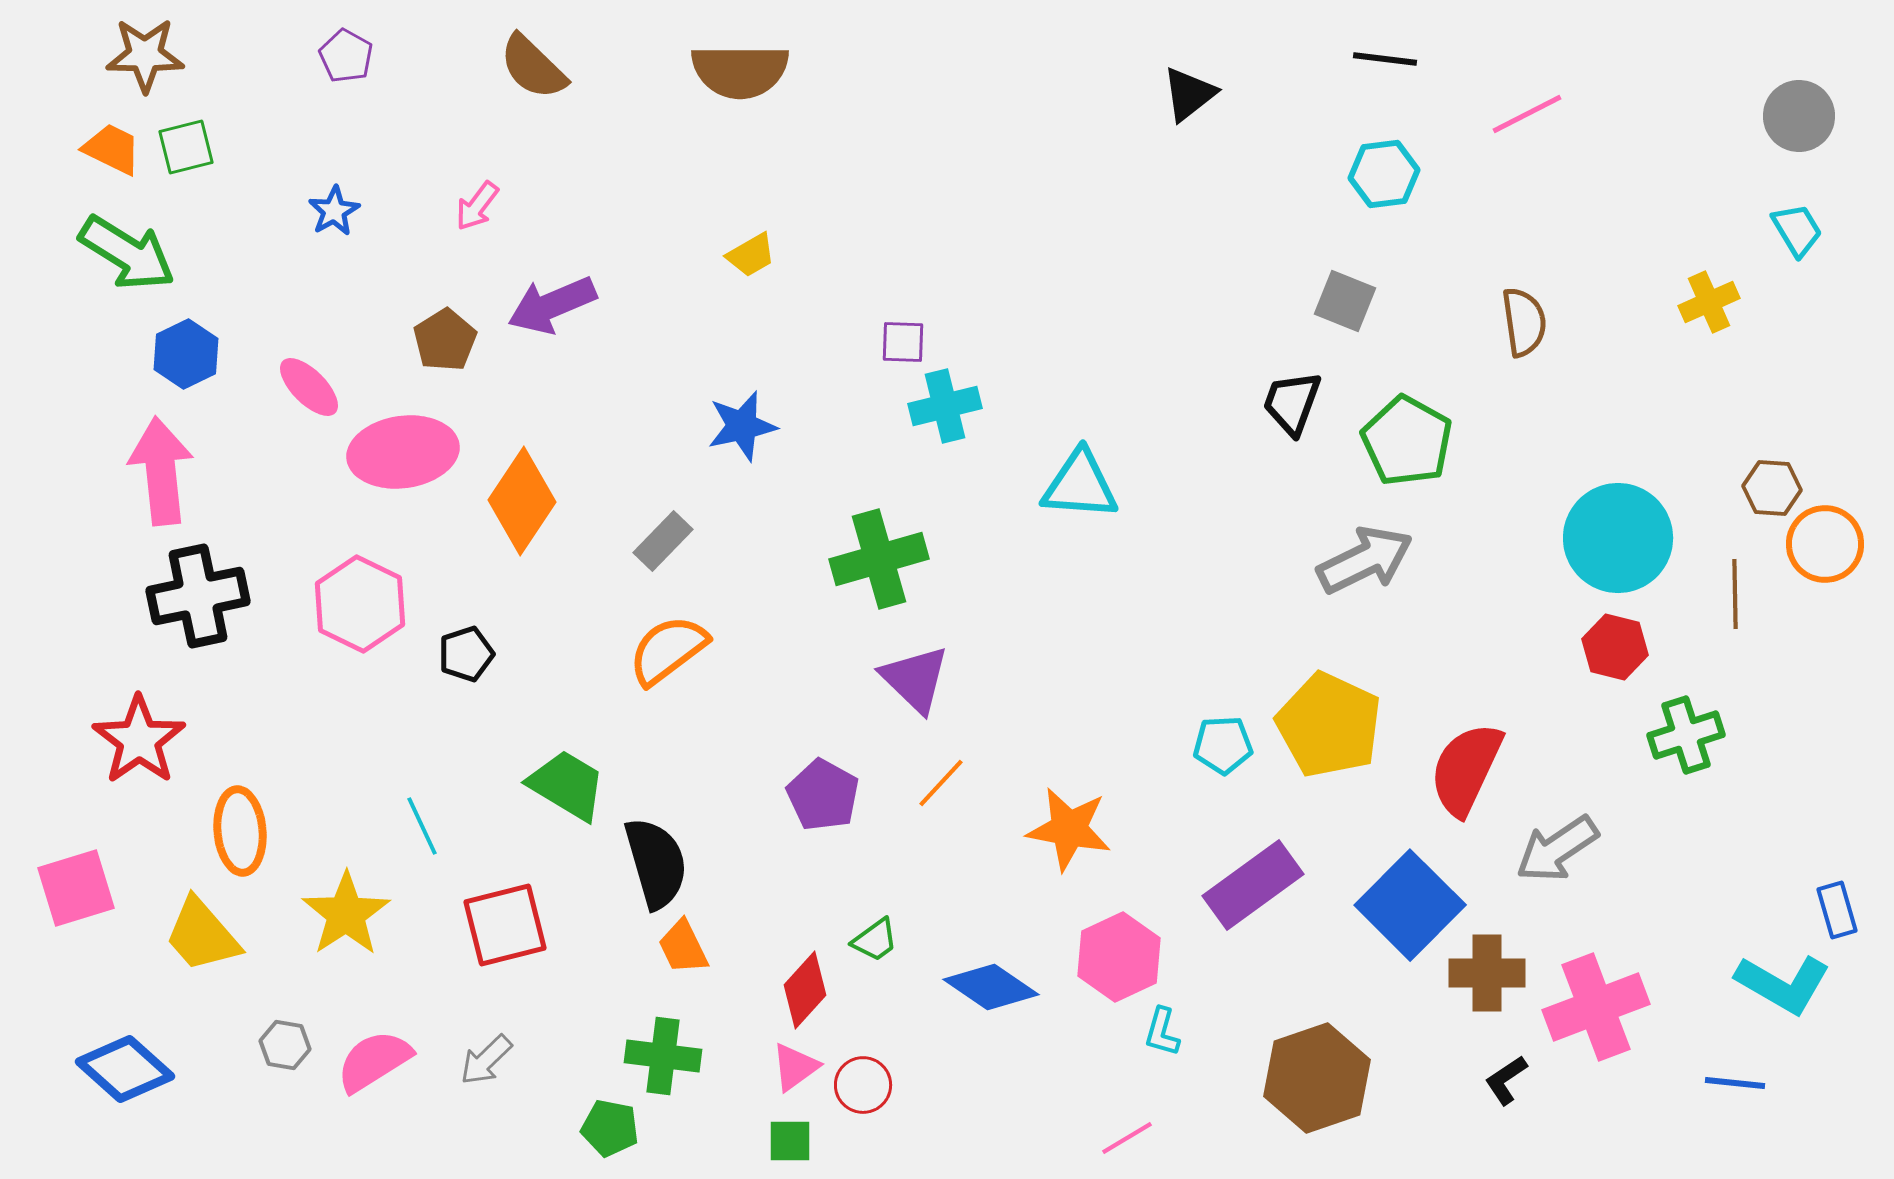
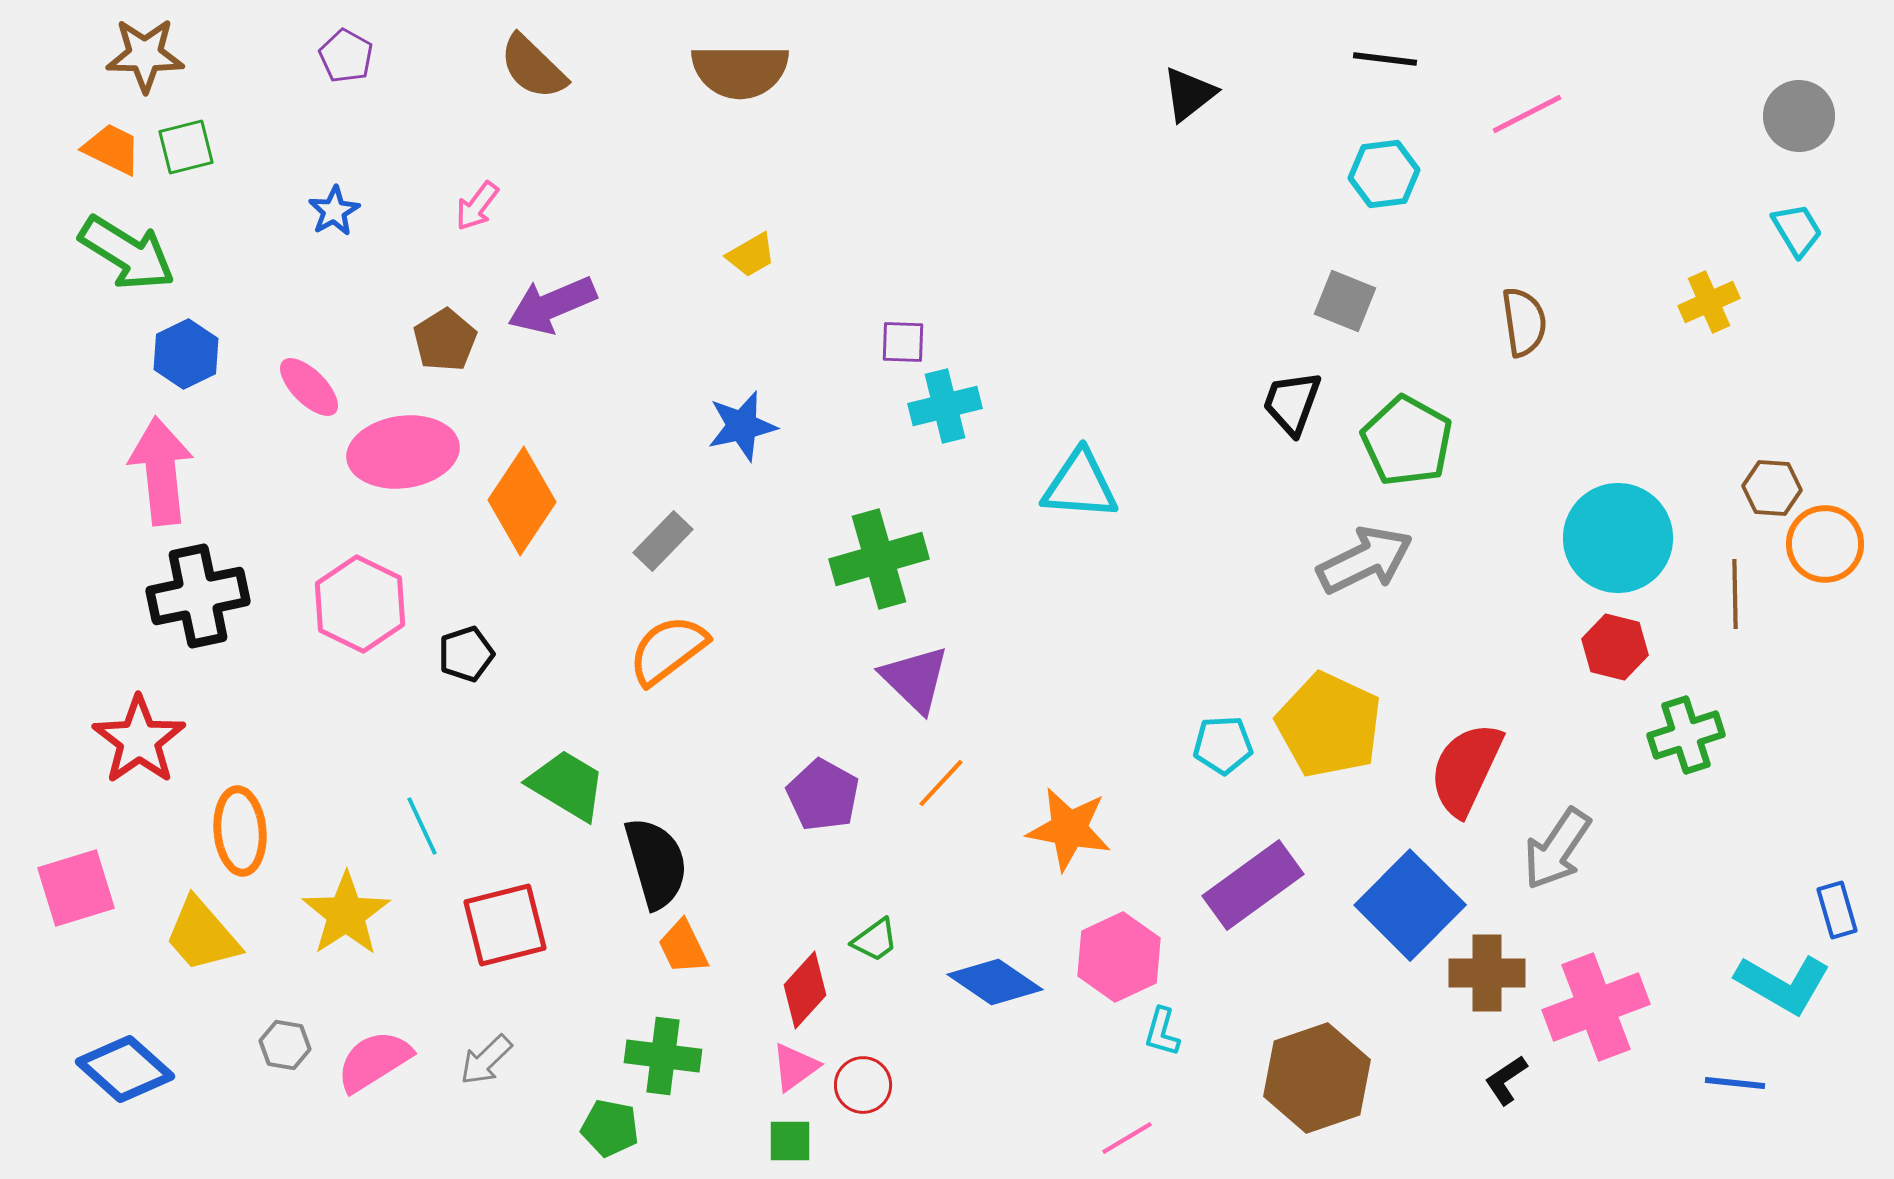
gray arrow at (1557, 849): rotated 22 degrees counterclockwise
blue diamond at (991, 987): moved 4 px right, 5 px up
